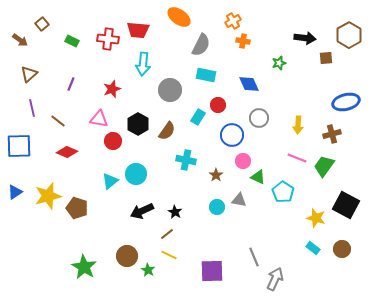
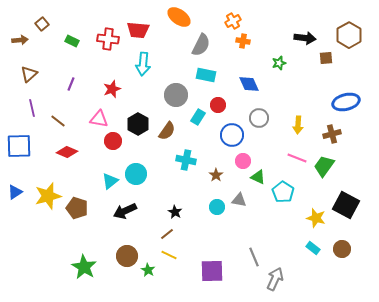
brown arrow at (20, 40): rotated 42 degrees counterclockwise
gray circle at (170, 90): moved 6 px right, 5 px down
black arrow at (142, 211): moved 17 px left
